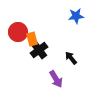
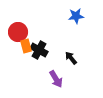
orange rectangle: moved 6 px left, 7 px down
black cross: rotated 24 degrees counterclockwise
